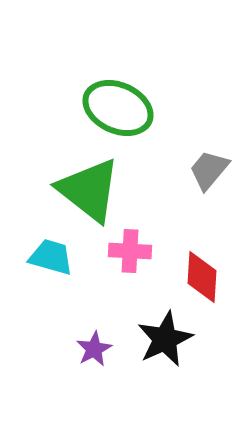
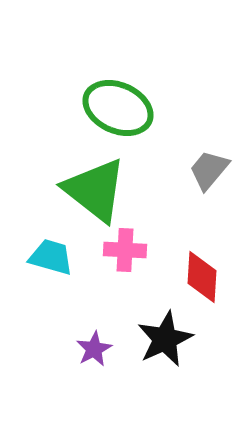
green triangle: moved 6 px right
pink cross: moved 5 px left, 1 px up
